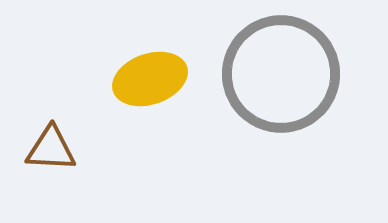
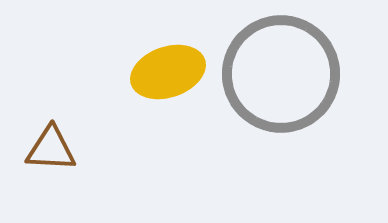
yellow ellipse: moved 18 px right, 7 px up
